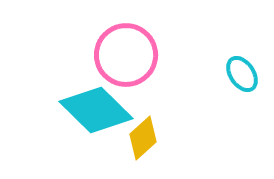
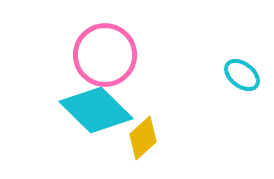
pink circle: moved 21 px left
cyan ellipse: moved 1 px down; rotated 18 degrees counterclockwise
